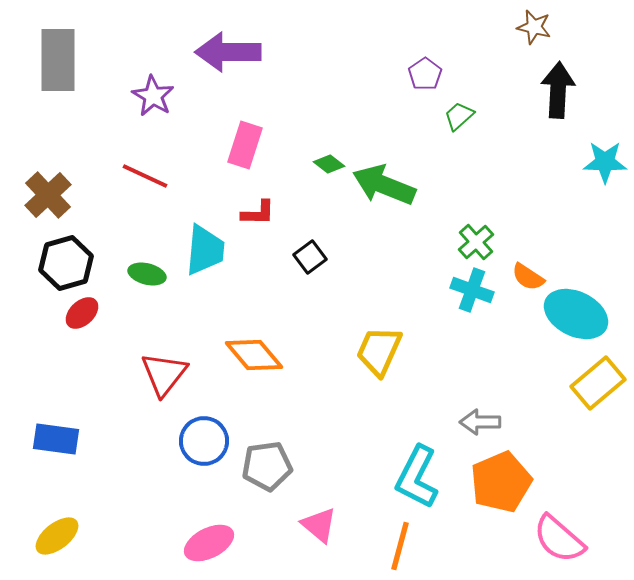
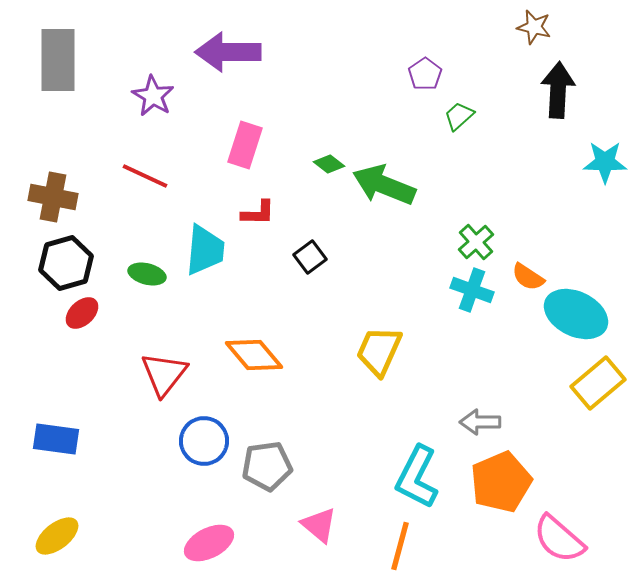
brown cross: moved 5 px right, 2 px down; rotated 36 degrees counterclockwise
